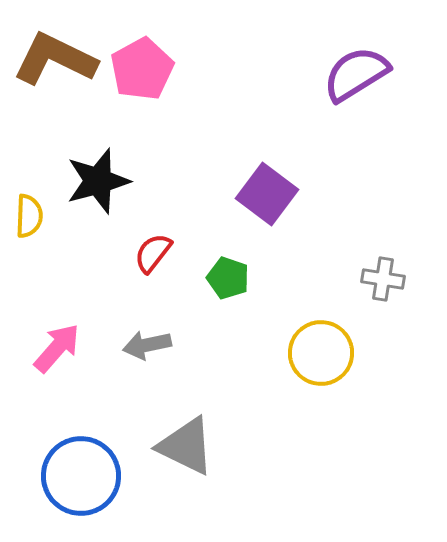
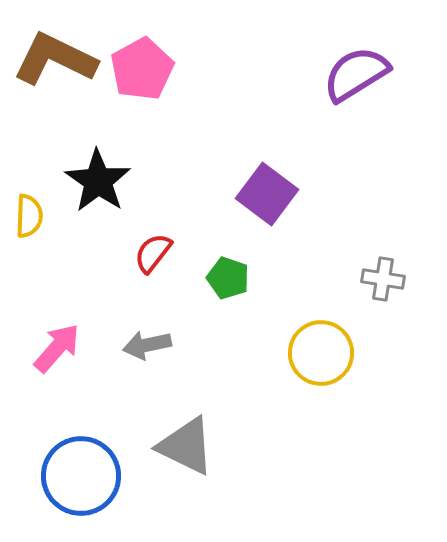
black star: rotated 22 degrees counterclockwise
